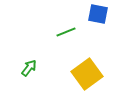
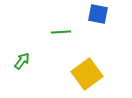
green line: moved 5 px left; rotated 18 degrees clockwise
green arrow: moved 7 px left, 7 px up
